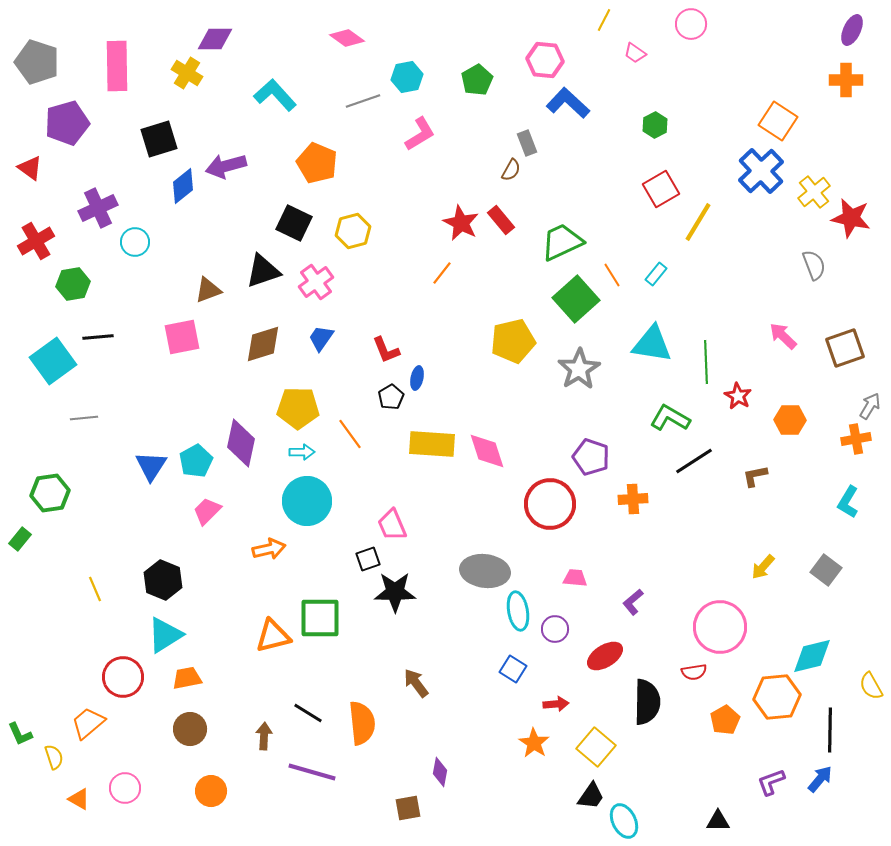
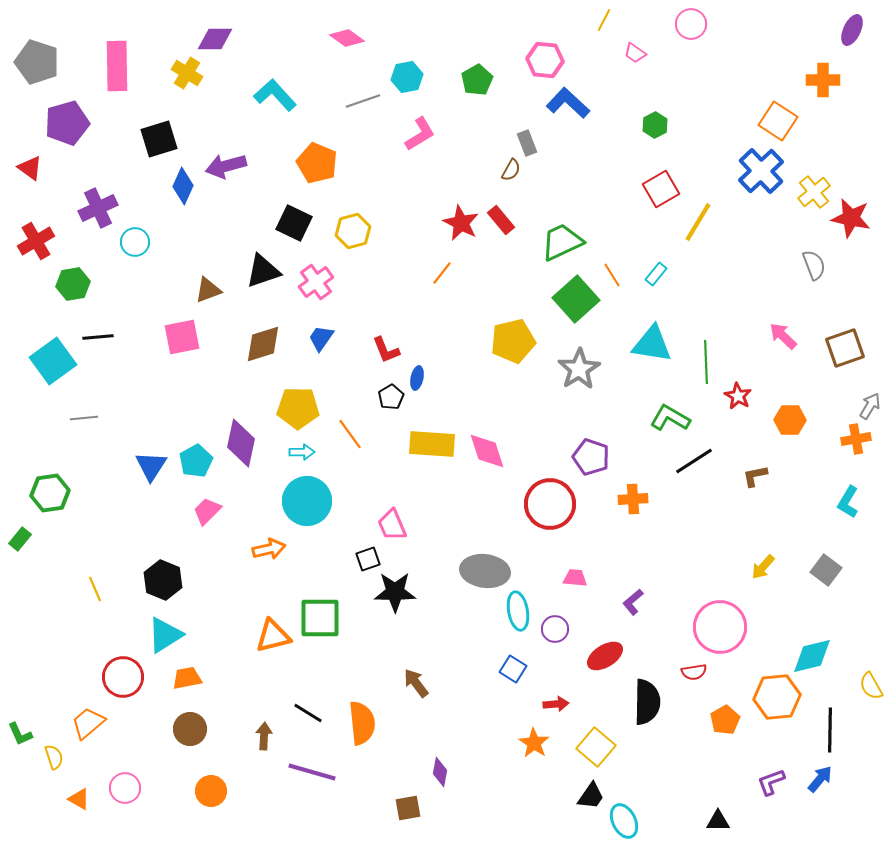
orange cross at (846, 80): moved 23 px left
blue diamond at (183, 186): rotated 27 degrees counterclockwise
